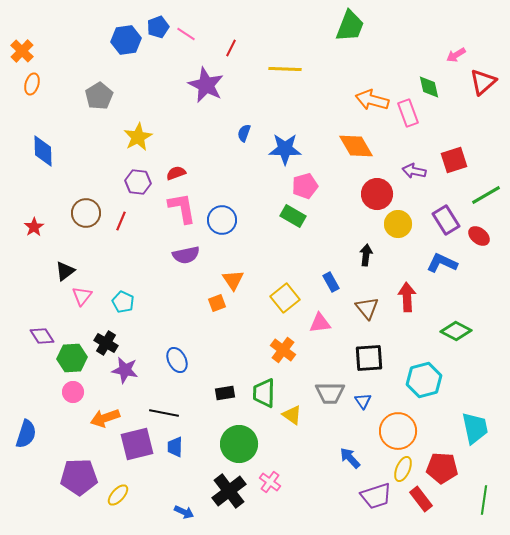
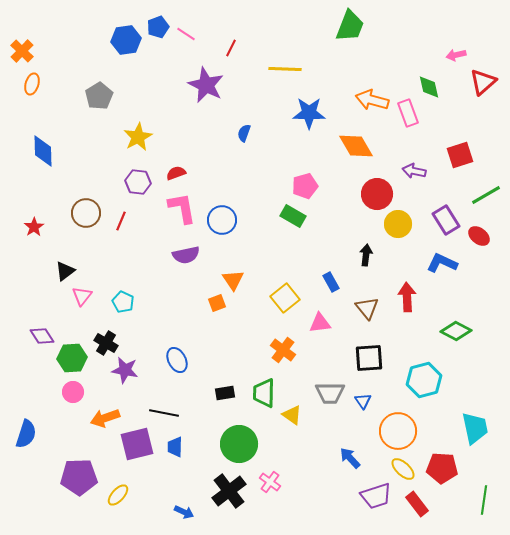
pink arrow at (456, 55): rotated 18 degrees clockwise
blue star at (285, 149): moved 24 px right, 36 px up
red square at (454, 160): moved 6 px right, 5 px up
yellow ellipse at (403, 469): rotated 70 degrees counterclockwise
red rectangle at (421, 499): moved 4 px left, 5 px down
